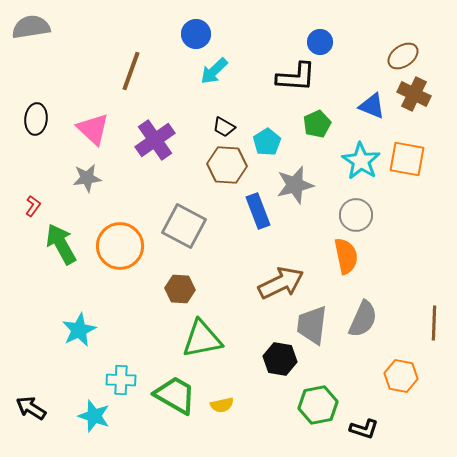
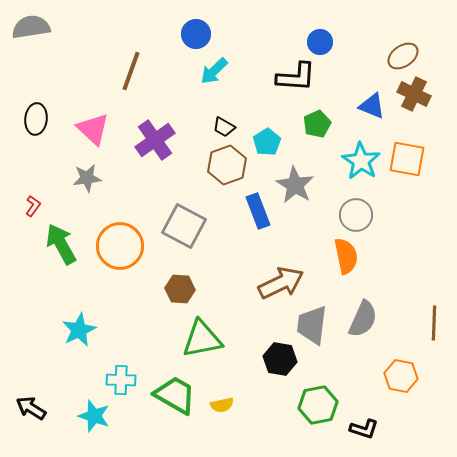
brown hexagon at (227, 165): rotated 24 degrees counterclockwise
gray star at (295, 185): rotated 27 degrees counterclockwise
